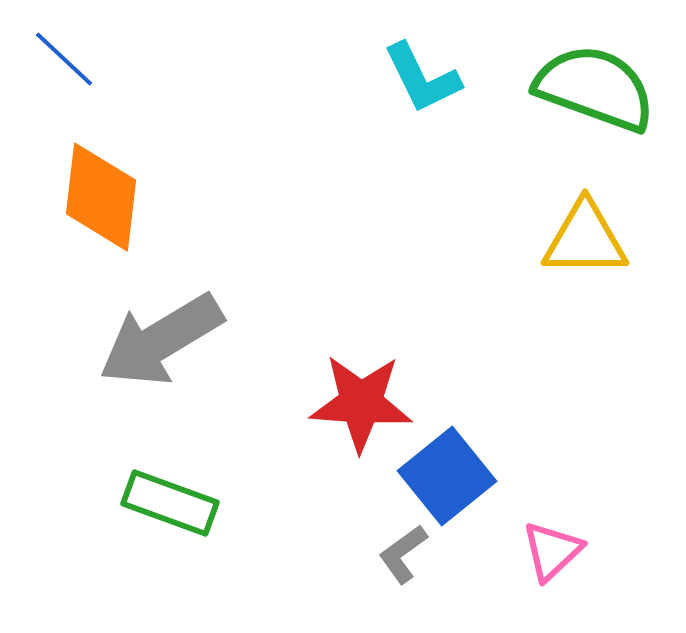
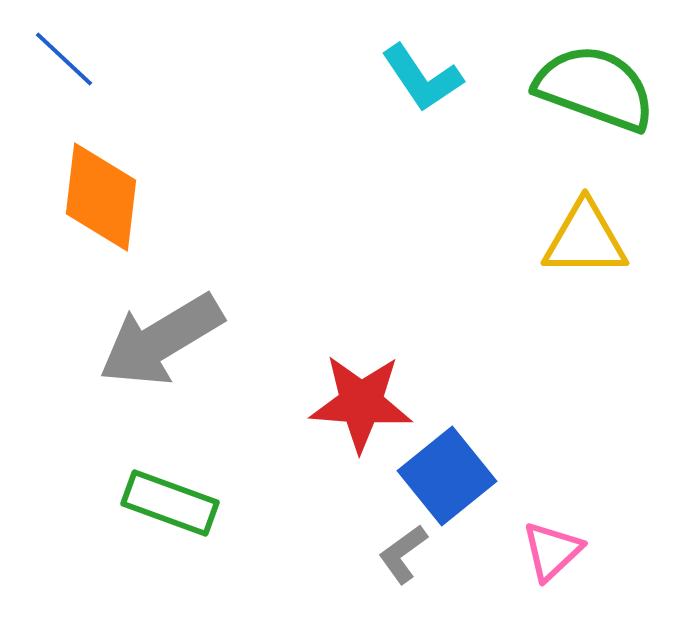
cyan L-shape: rotated 8 degrees counterclockwise
